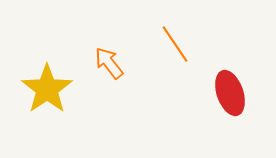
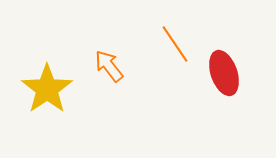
orange arrow: moved 3 px down
red ellipse: moved 6 px left, 20 px up
